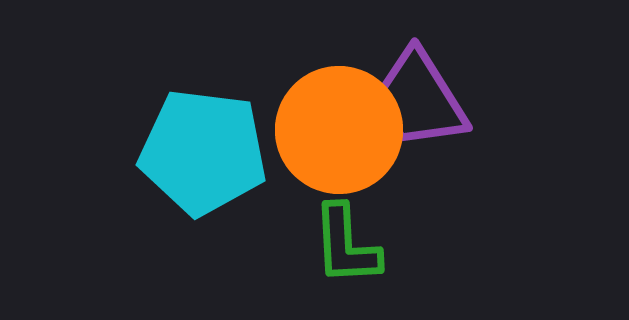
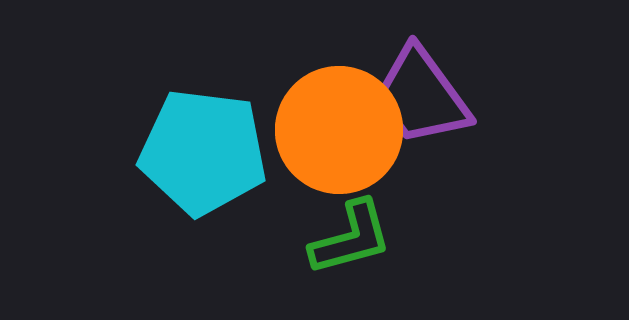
purple trapezoid: moved 2 px right, 3 px up; rotated 4 degrees counterclockwise
green L-shape: moved 5 px right, 7 px up; rotated 102 degrees counterclockwise
